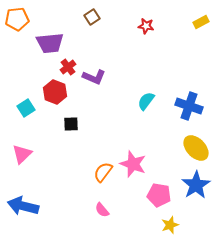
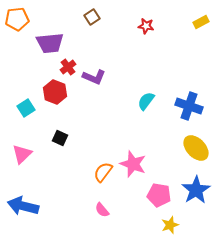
black square: moved 11 px left, 14 px down; rotated 28 degrees clockwise
blue star: moved 5 px down
